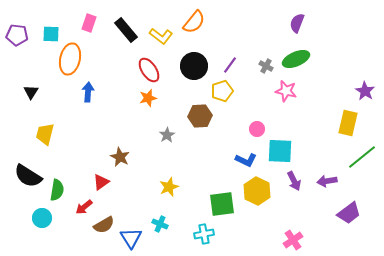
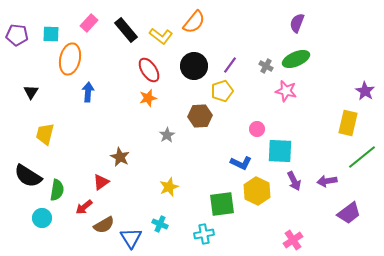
pink rectangle at (89, 23): rotated 24 degrees clockwise
blue L-shape at (246, 160): moved 5 px left, 3 px down
